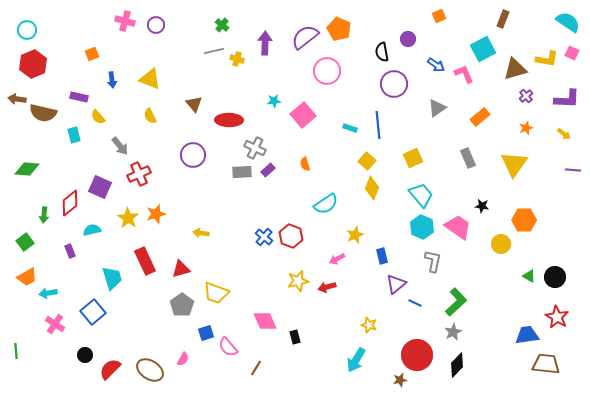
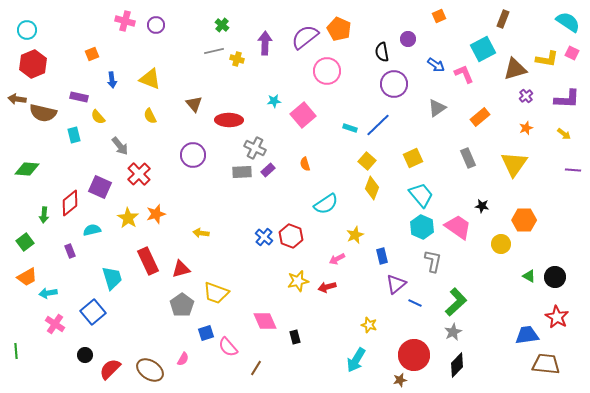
blue line at (378, 125): rotated 52 degrees clockwise
red cross at (139, 174): rotated 20 degrees counterclockwise
red rectangle at (145, 261): moved 3 px right
red circle at (417, 355): moved 3 px left
